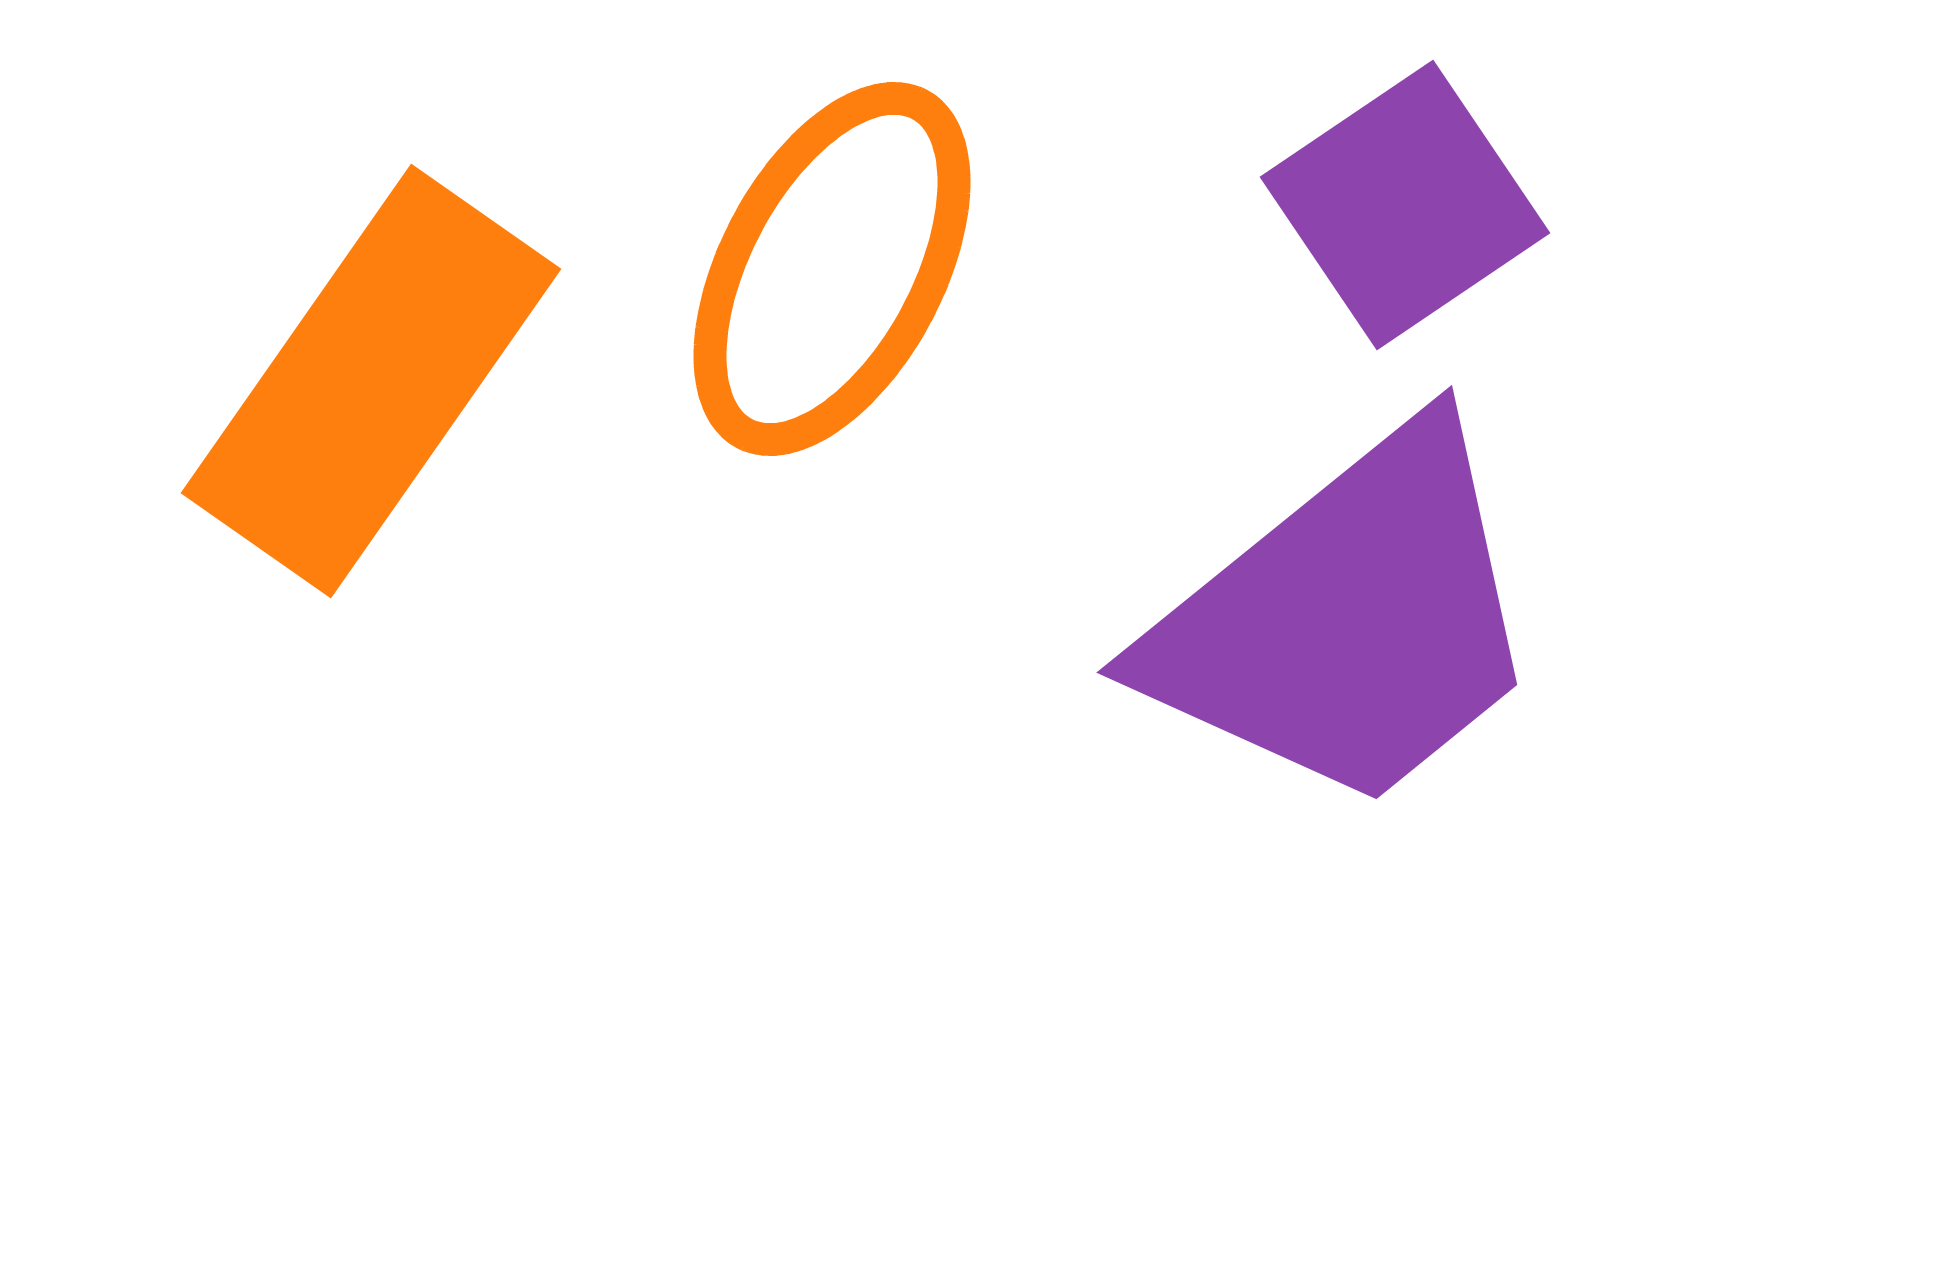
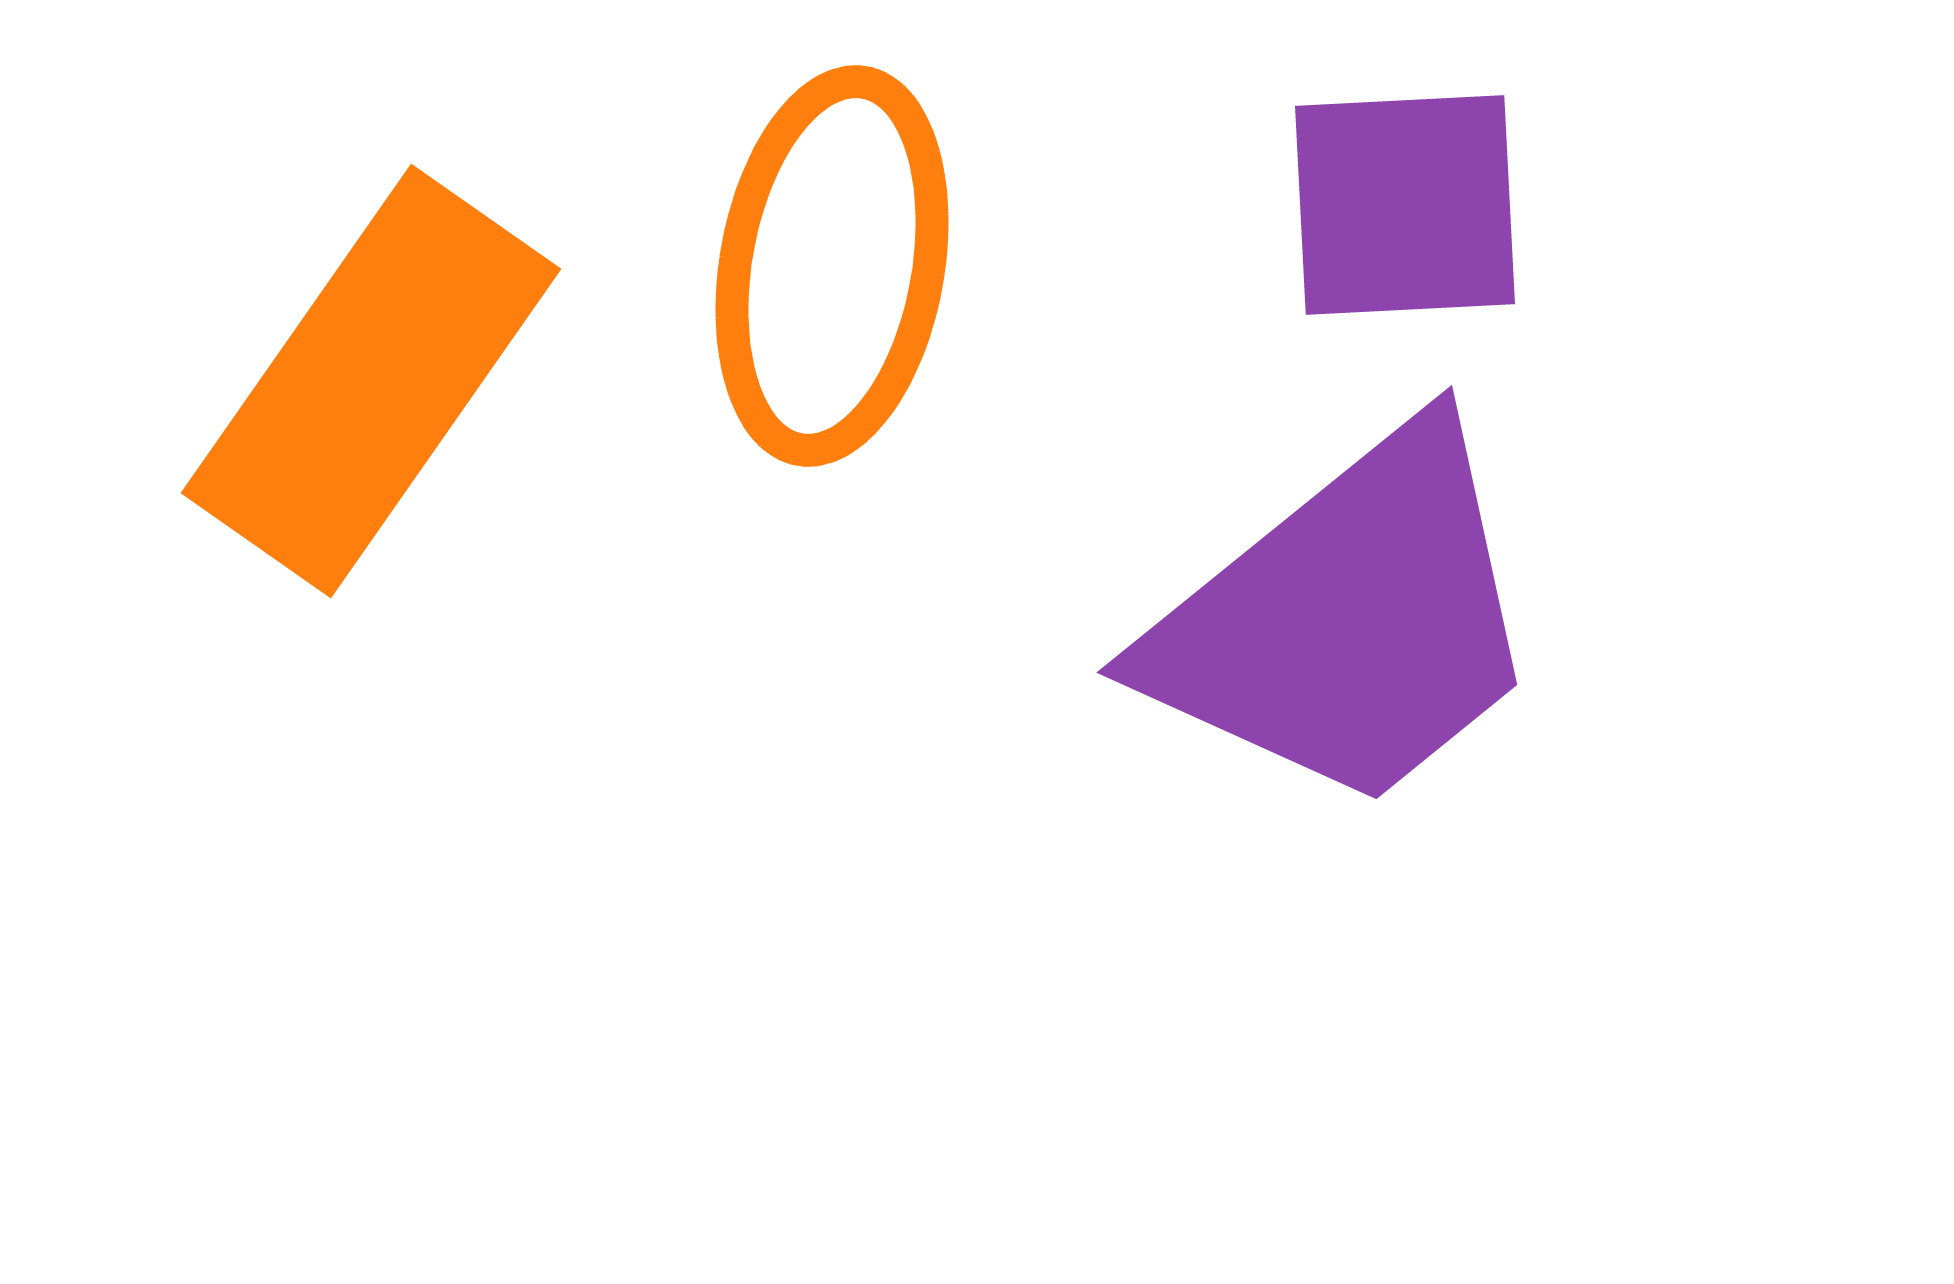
purple square: rotated 31 degrees clockwise
orange ellipse: moved 3 px up; rotated 18 degrees counterclockwise
